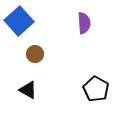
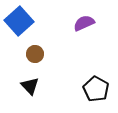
purple semicircle: rotated 110 degrees counterclockwise
black triangle: moved 2 px right, 4 px up; rotated 18 degrees clockwise
